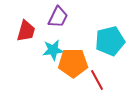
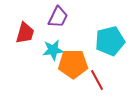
red trapezoid: moved 1 px left, 2 px down
orange pentagon: moved 1 px down
